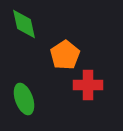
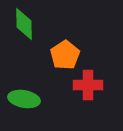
green diamond: rotated 12 degrees clockwise
green ellipse: rotated 60 degrees counterclockwise
